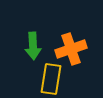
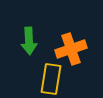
green arrow: moved 4 px left, 5 px up
